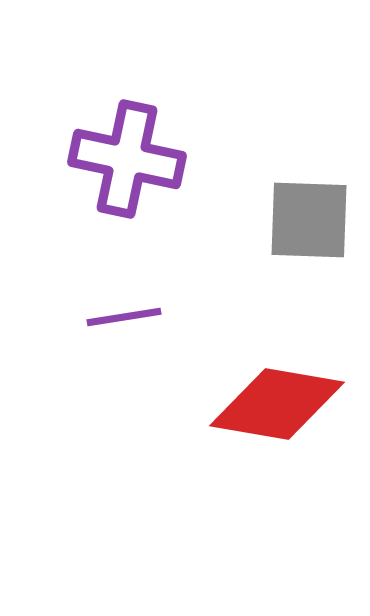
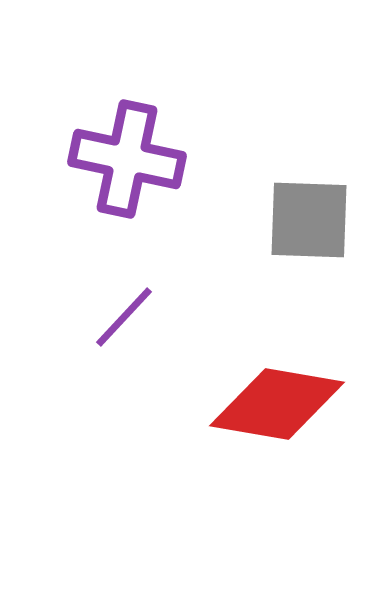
purple line: rotated 38 degrees counterclockwise
